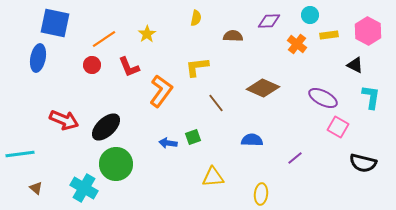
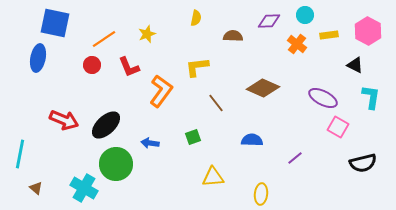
cyan circle: moved 5 px left
yellow star: rotated 12 degrees clockwise
black ellipse: moved 2 px up
blue arrow: moved 18 px left
cyan line: rotated 72 degrees counterclockwise
black semicircle: rotated 28 degrees counterclockwise
